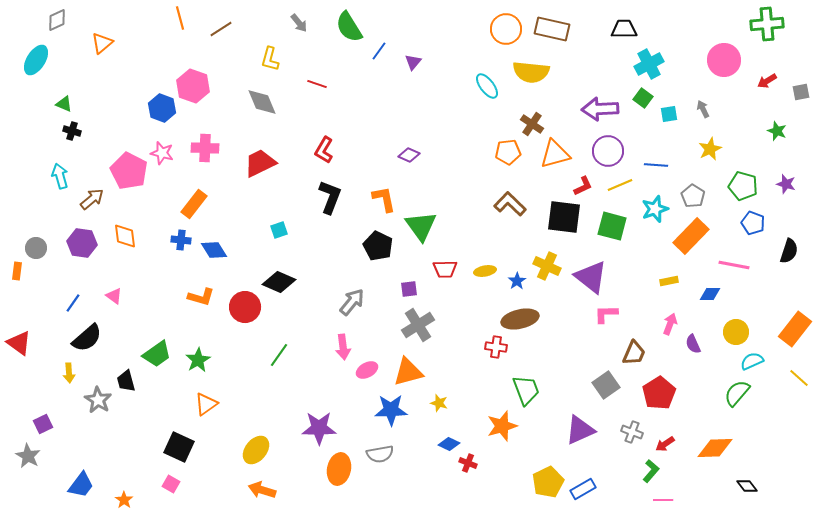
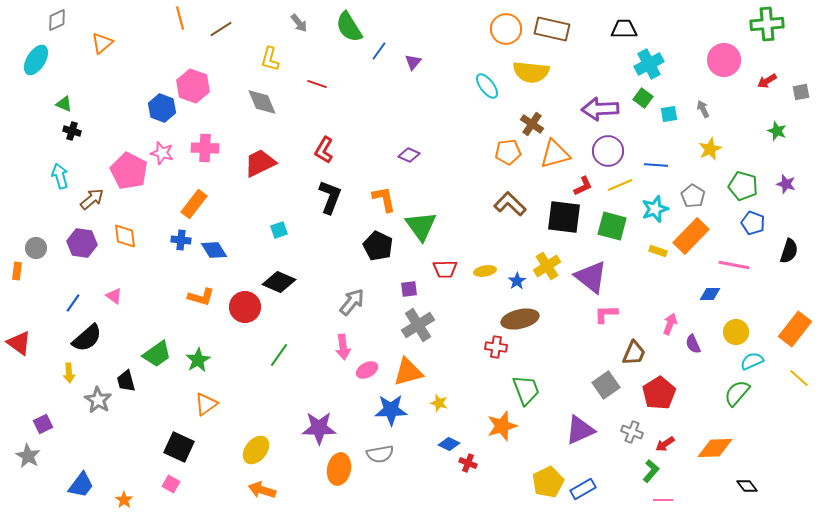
yellow cross at (547, 266): rotated 32 degrees clockwise
yellow rectangle at (669, 281): moved 11 px left, 30 px up; rotated 30 degrees clockwise
